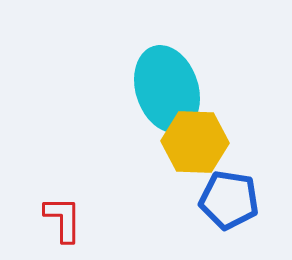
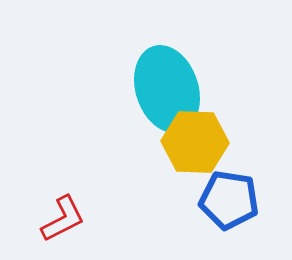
red L-shape: rotated 63 degrees clockwise
